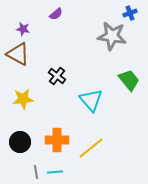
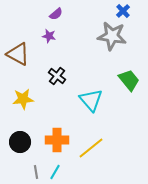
blue cross: moved 7 px left, 2 px up; rotated 24 degrees counterclockwise
purple star: moved 26 px right, 7 px down
cyan line: rotated 56 degrees counterclockwise
